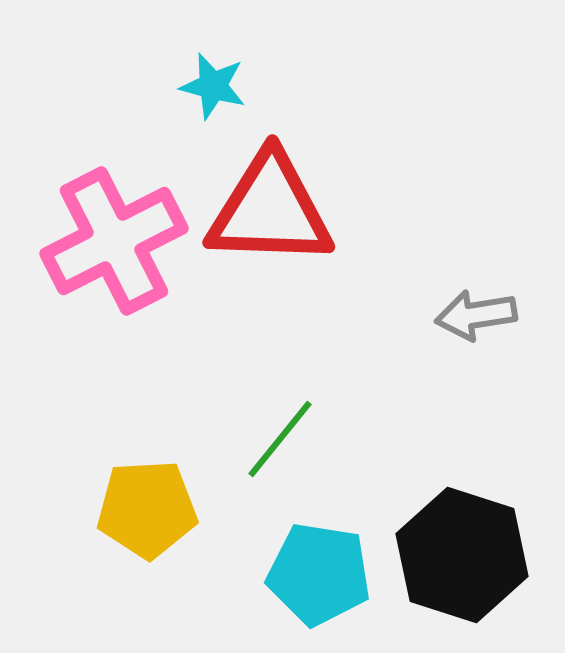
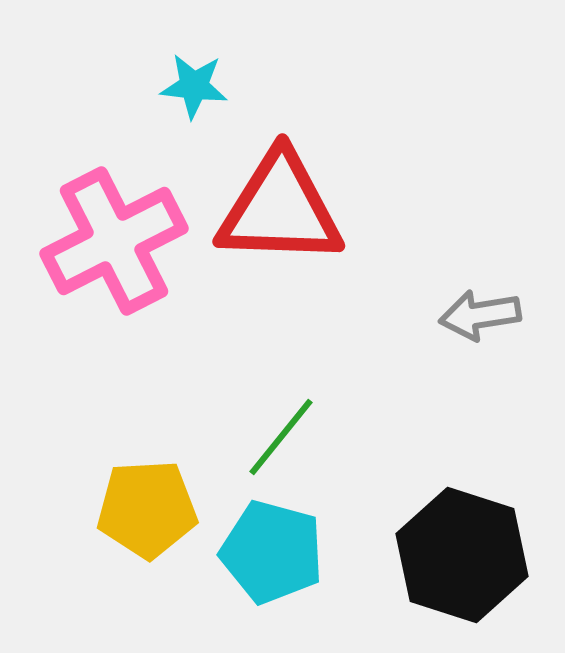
cyan star: moved 19 px left; rotated 8 degrees counterclockwise
red triangle: moved 10 px right, 1 px up
gray arrow: moved 4 px right
green line: moved 1 px right, 2 px up
cyan pentagon: moved 47 px left, 22 px up; rotated 6 degrees clockwise
